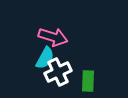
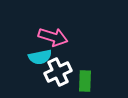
cyan semicircle: moved 5 px left, 1 px up; rotated 50 degrees clockwise
green rectangle: moved 3 px left
